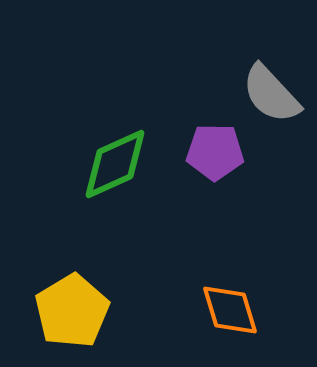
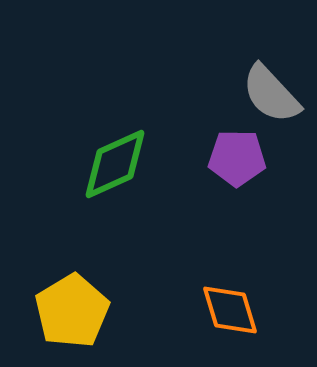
purple pentagon: moved 22 px right, 6 px down
